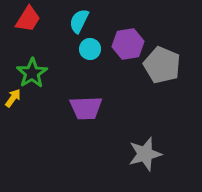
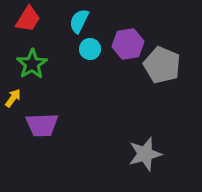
green star: moved 9 px up
purple trapezoid: moved 44 px left, 17 px down
